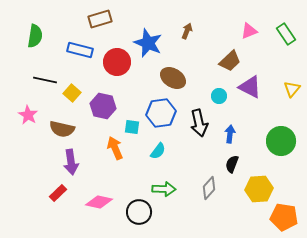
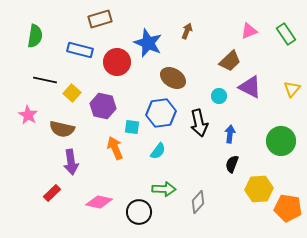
gray diamond: moved 11 px left, 14 px down
red rectangle: moved 6 px left
orange pentagon: moved 4 px right, 9 px up
